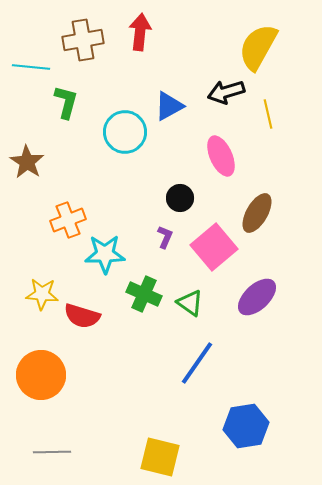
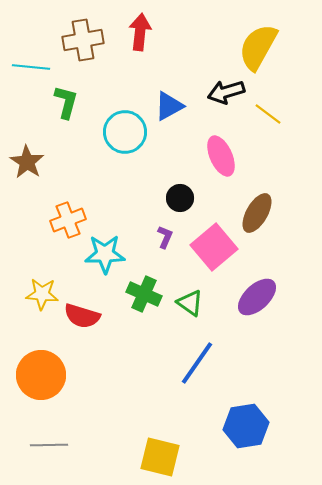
yellow line: rotated 40 degrees counterclockwise
gray line: moved 3 px left, 7 px up
